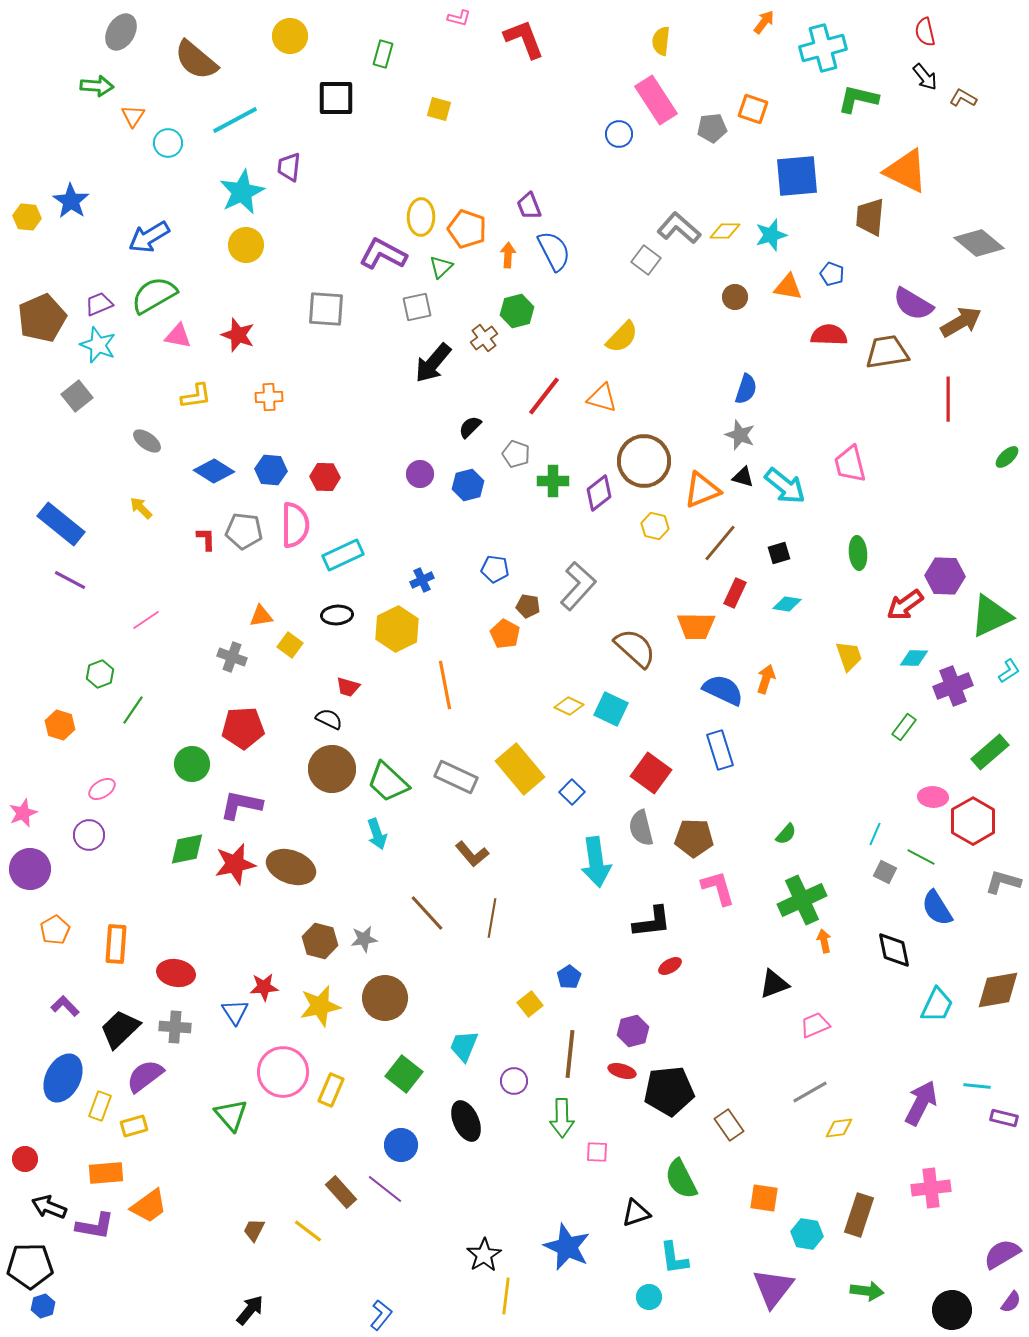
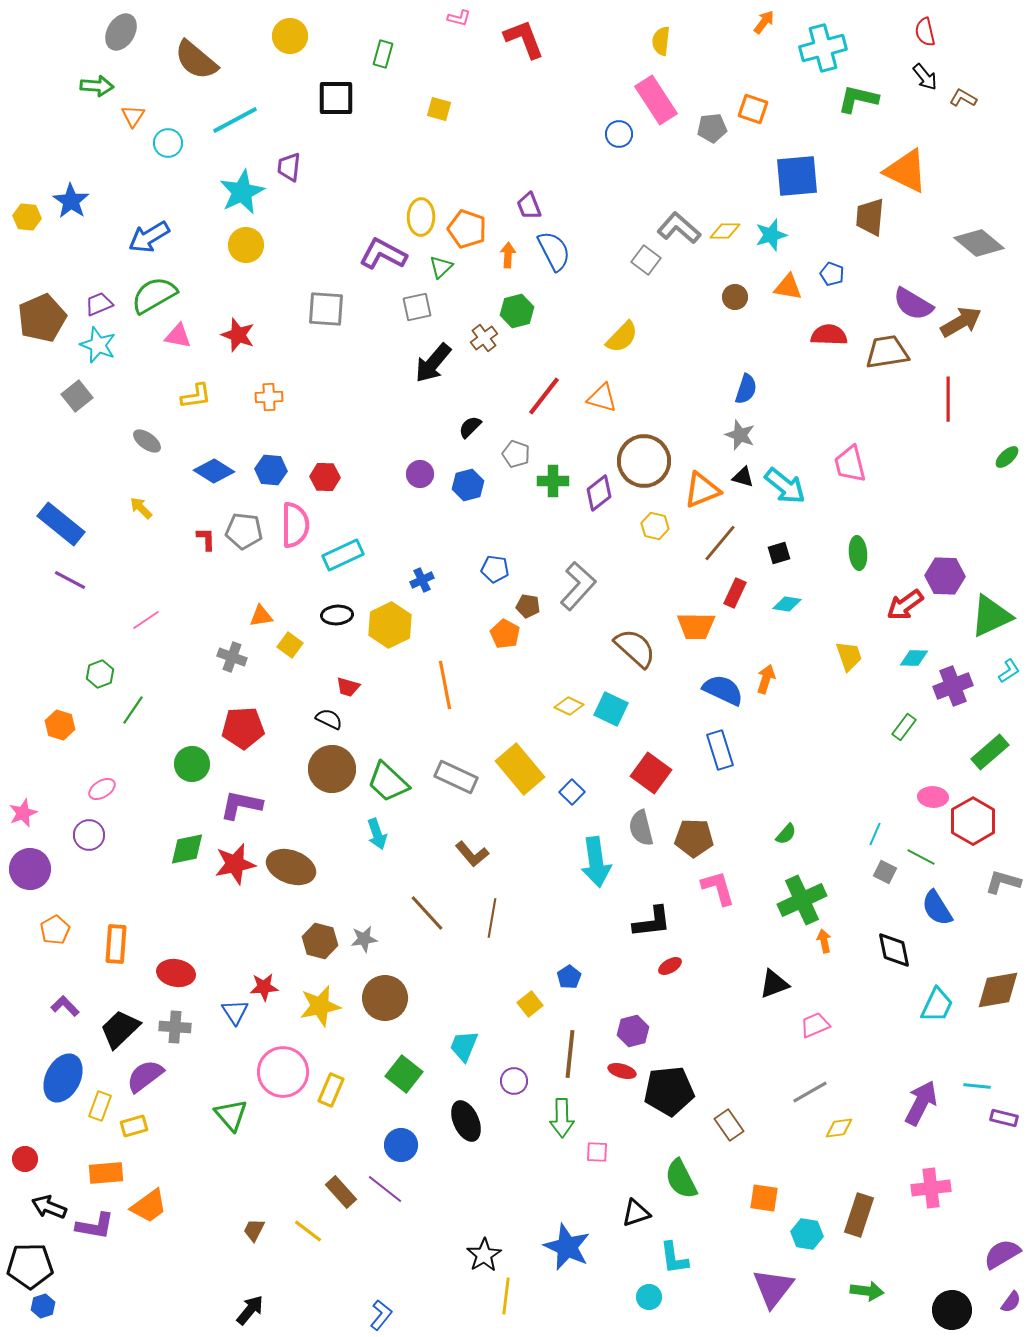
yellow hexagon at (397, 629): moved 7 px left, 4 px up
